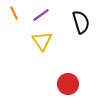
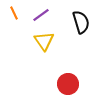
yellow triangle: moved 2 px right
